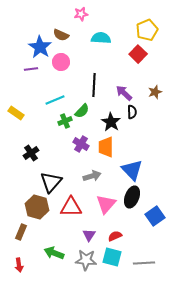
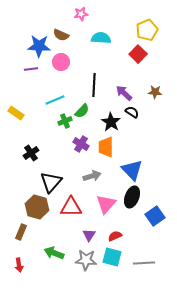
blue star: moved 1 px left, 1 px up; rotated 30 degrees counterclockwise
brown star: rotated 24 degrees clockwise
black semicircle: rotated 56 degrees counterclockwise
